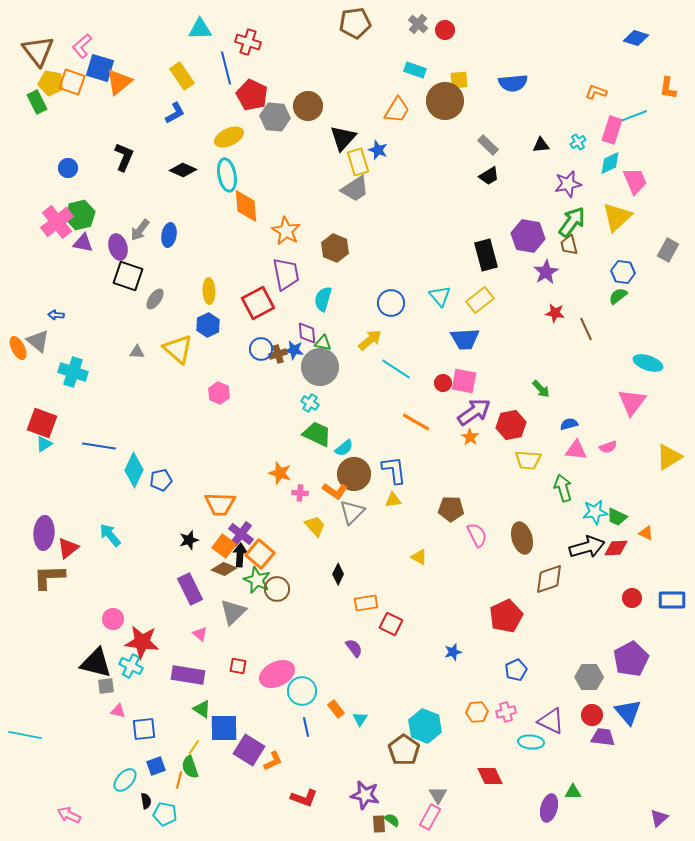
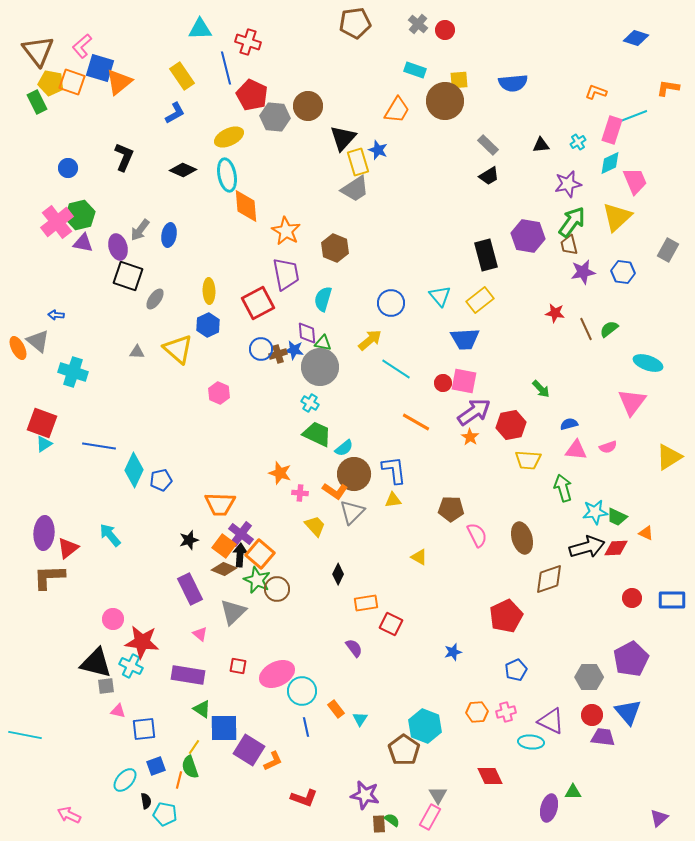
orange L-shape at (668, 88): rotated 90 degrees clockwise
purple star at (546, 272): moved 37 px right; rotated 20 degrees clockwise
green semicircle at (618, 296): moved 9 px left, 33 px down
